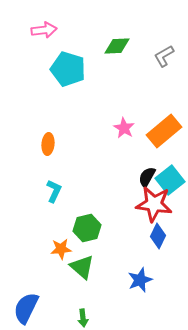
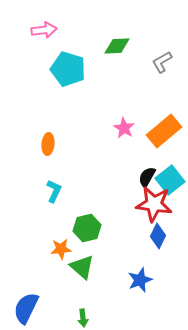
gray L-shape: moved 2 px left, 6 px down
